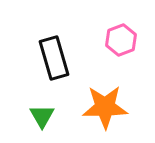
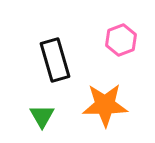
black rectangle: moved 1 px right, 2 px down
orange star: moved 2 px up
